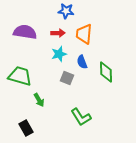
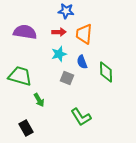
red arrow: moved 1 px right, 1 px up
